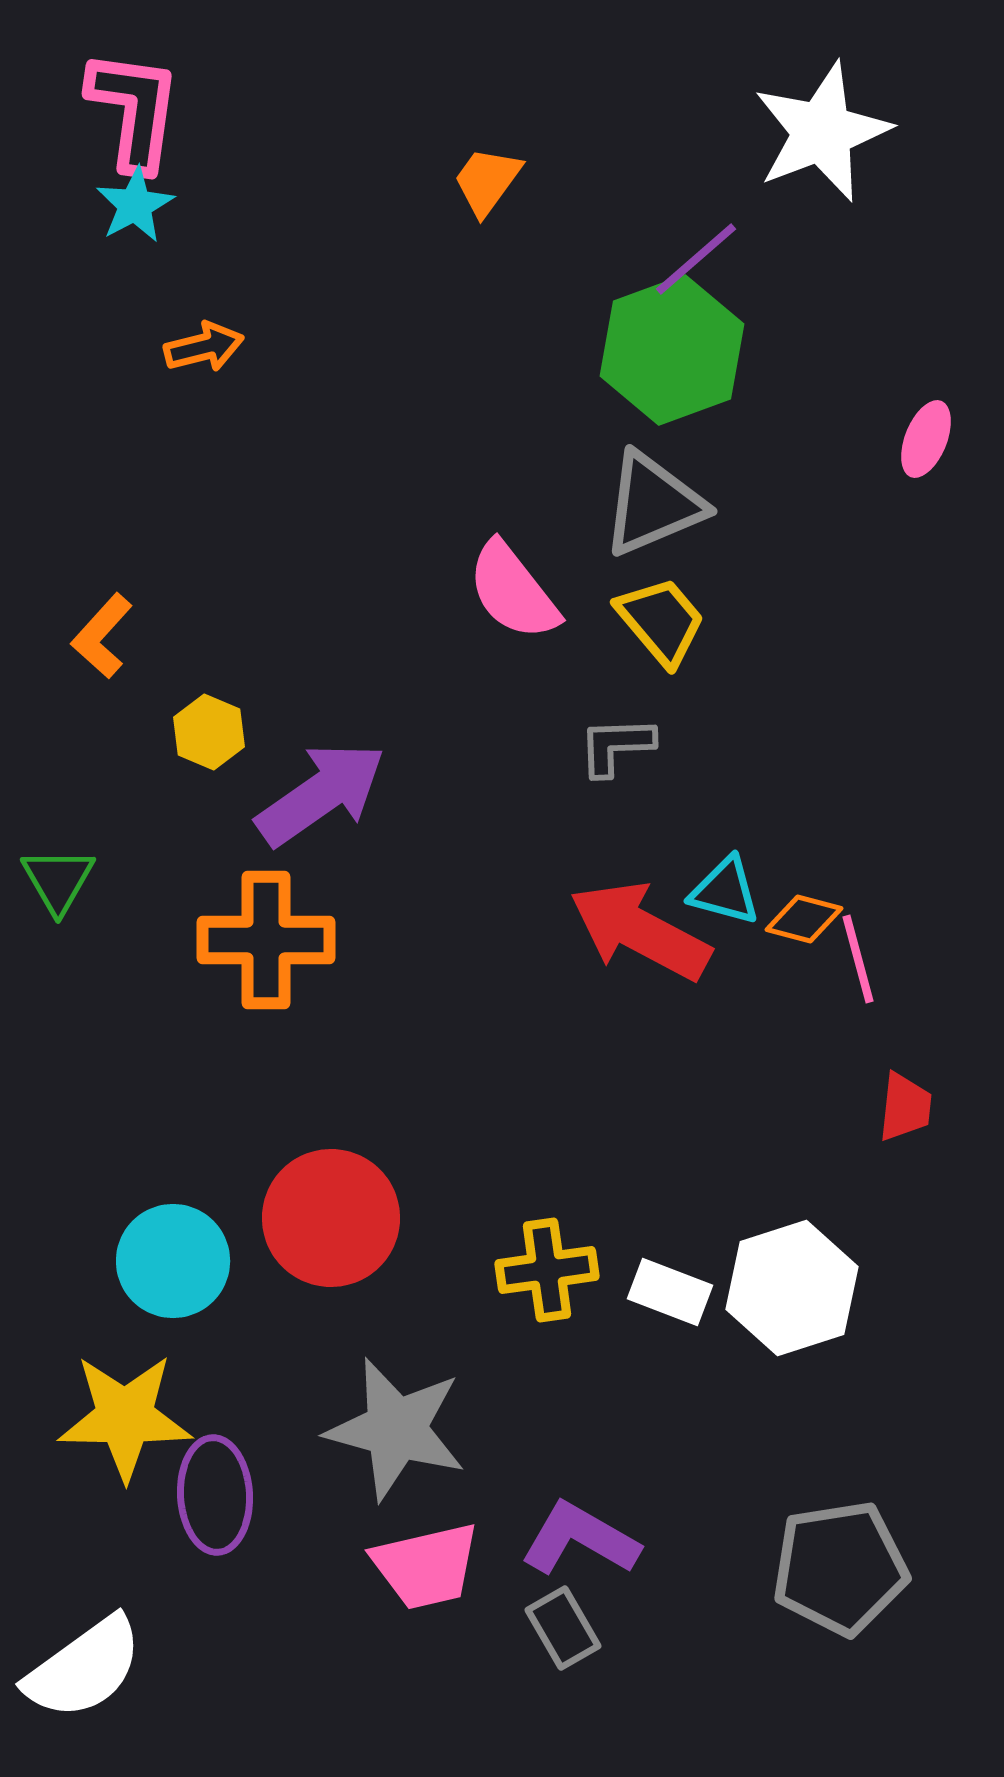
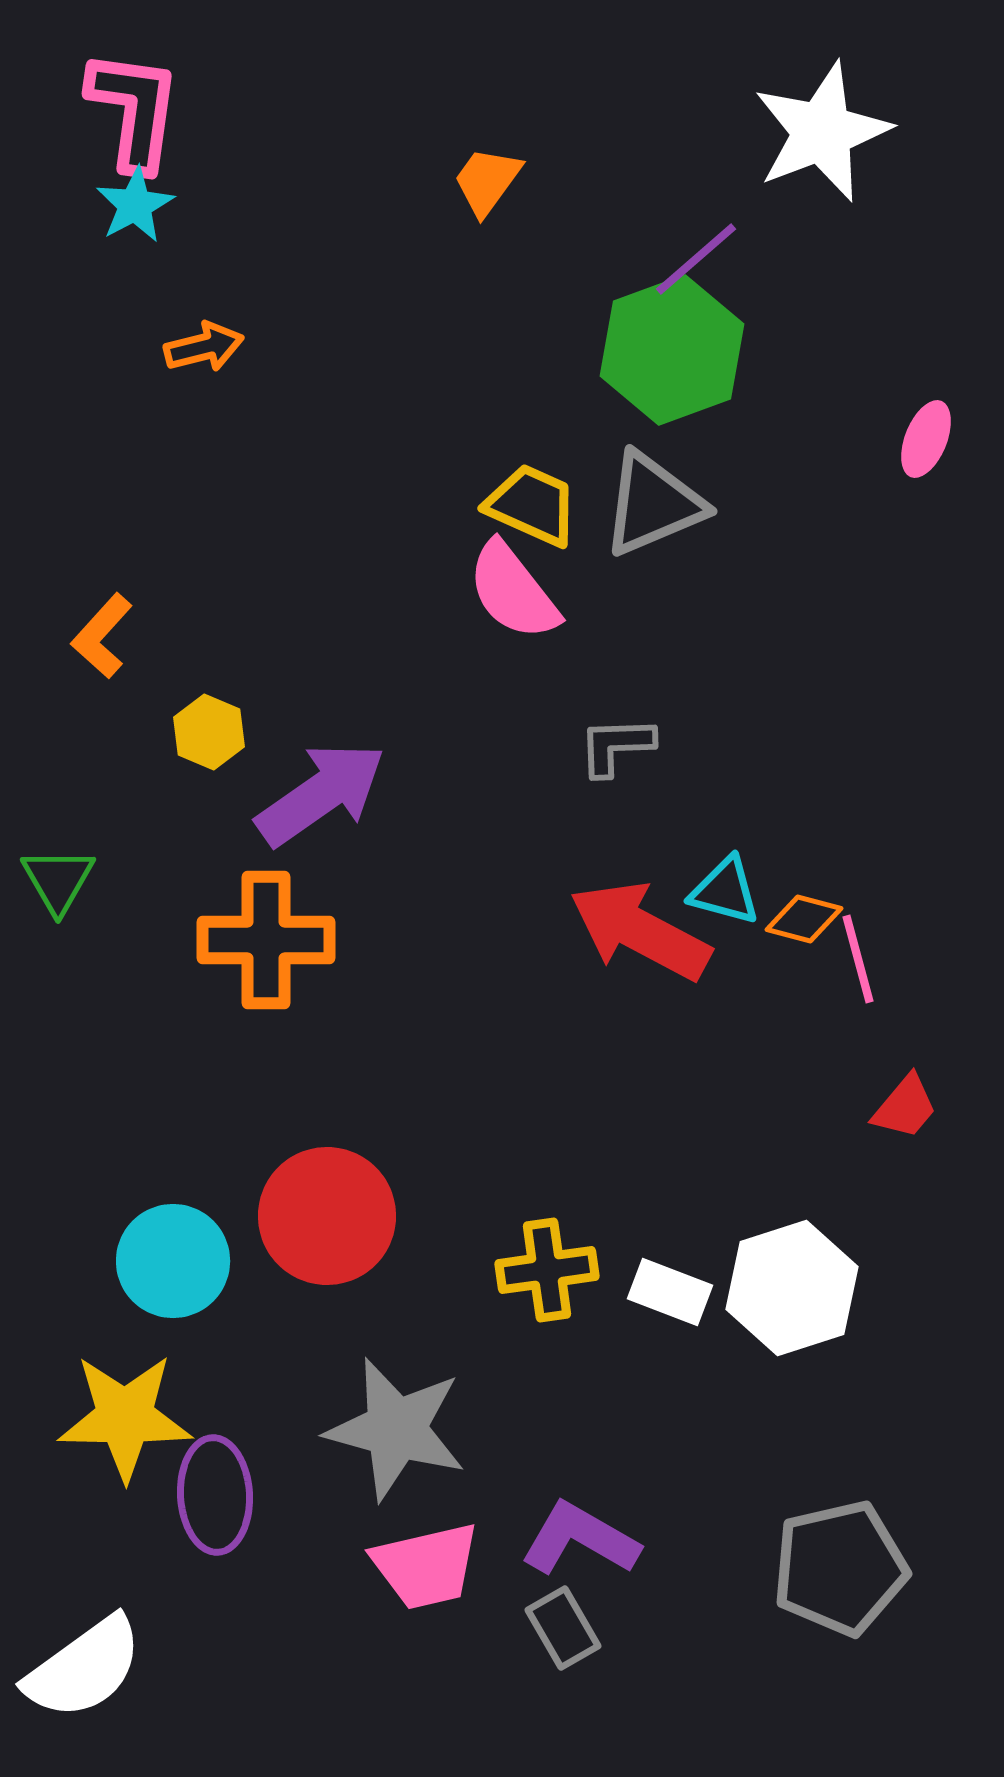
yellow trapezoid: moved 129 px left, 116 px up; rotated 26 degrees counterclockwise
red trapezoid: rotated 34 degrees clockwise
red circle: moved 4 px left, 2 px up
gray pentagon: rotated 4 degrees counterclockwise
